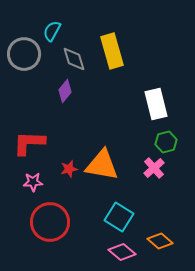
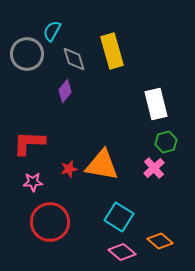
gray circle: moved 3 px right
